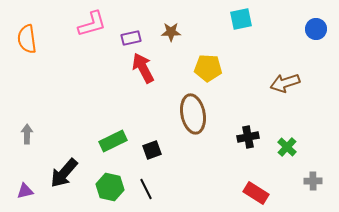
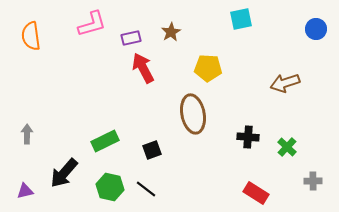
brown star: rotated 30 degrees counterclockwise
orange semicircle: moved 4 px right, 3 px up
black cross: rotated 15 degrees clockwise
green rectangle: moved 8 px left
black line: rotated 25 degrees counterclockwise
